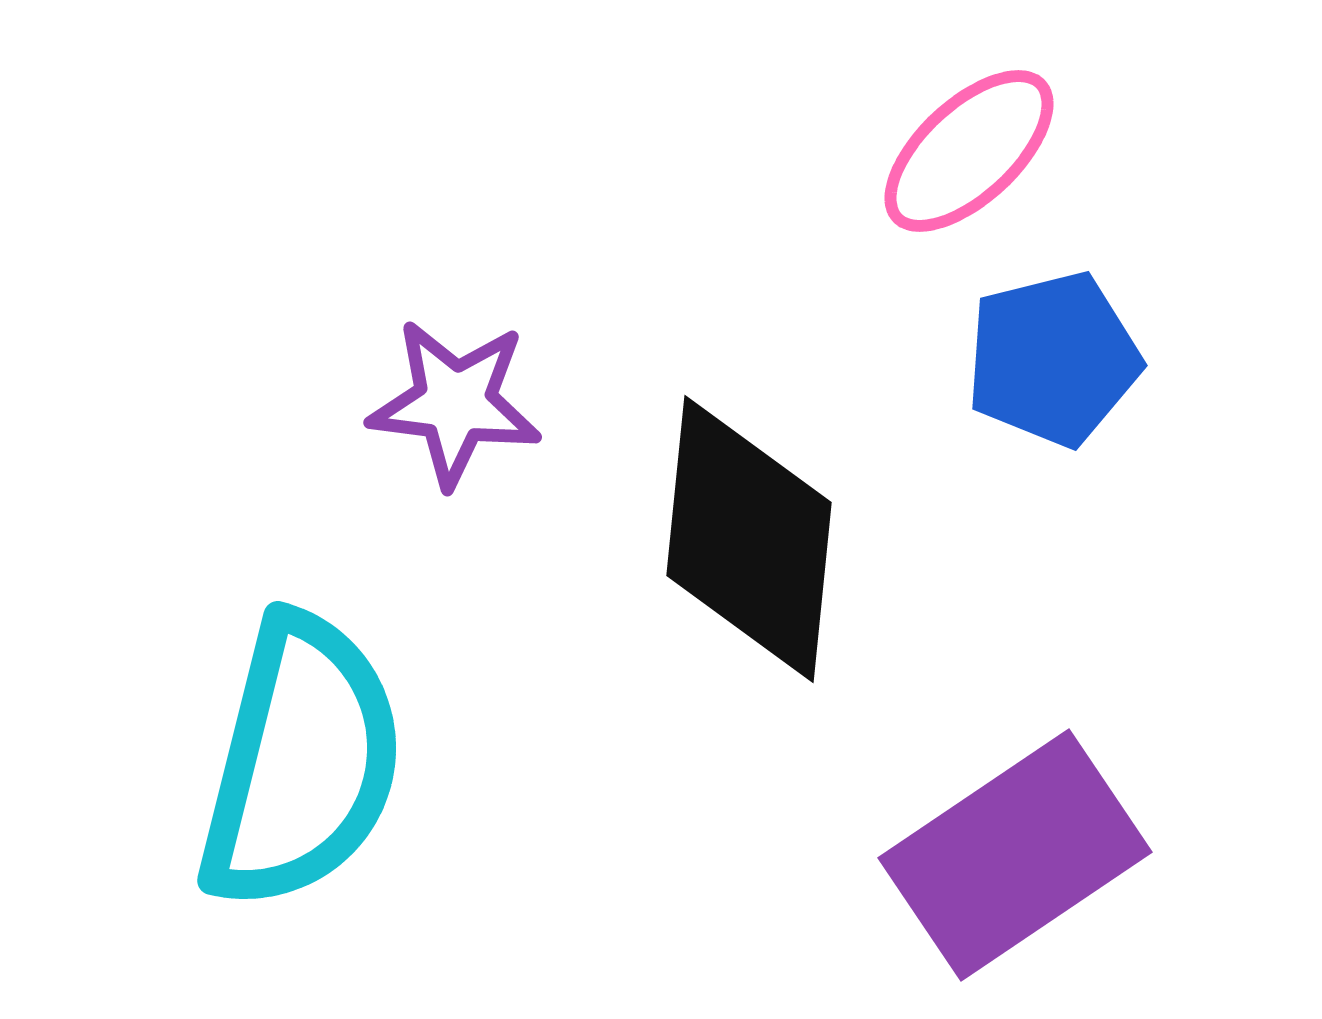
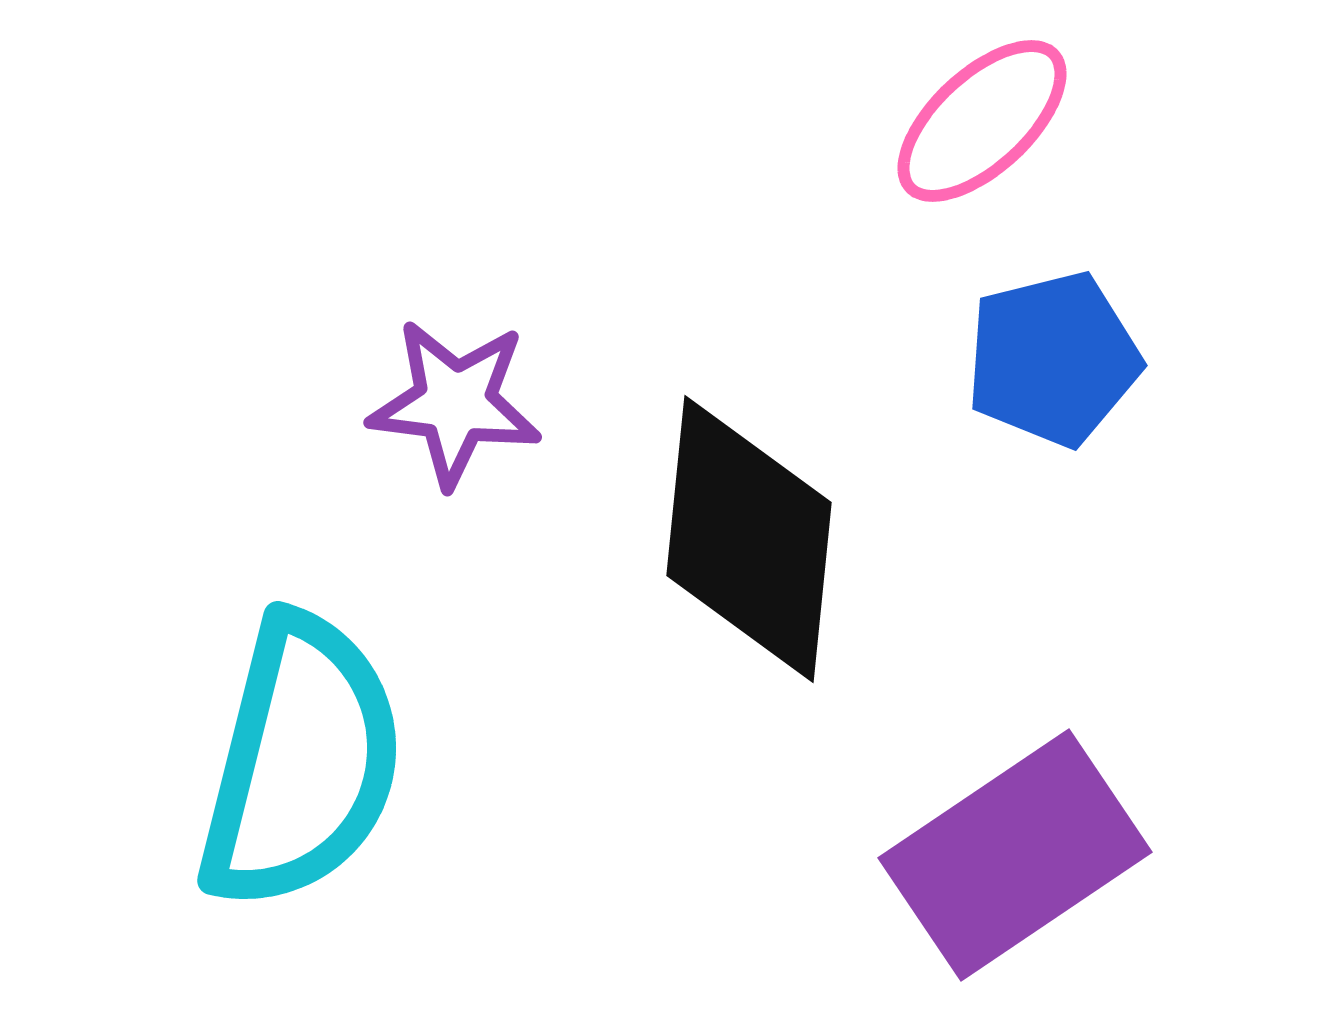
pink ellipse: moved 13 px right, 30 px up
